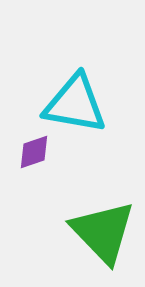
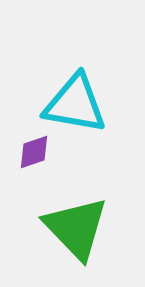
green triangle: moved 27 px left, 4 px up
